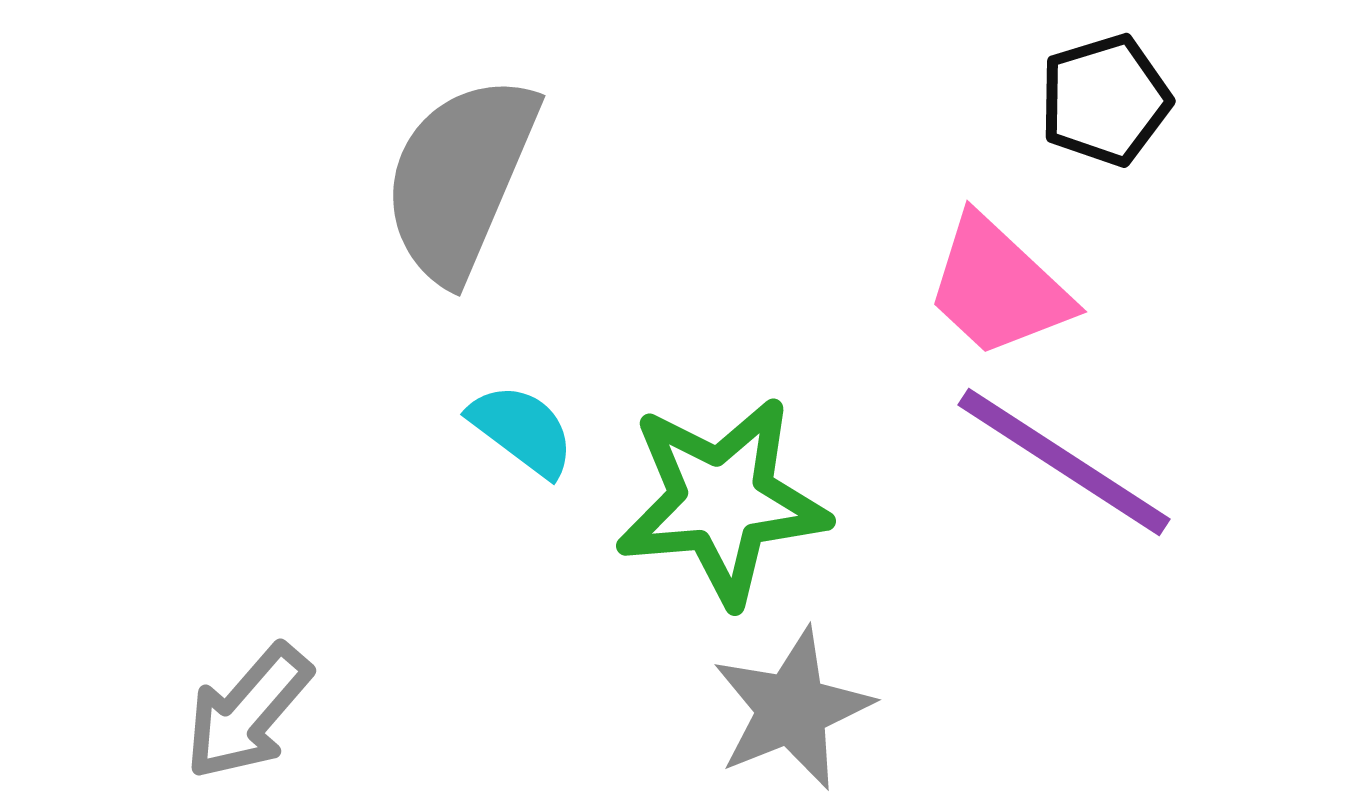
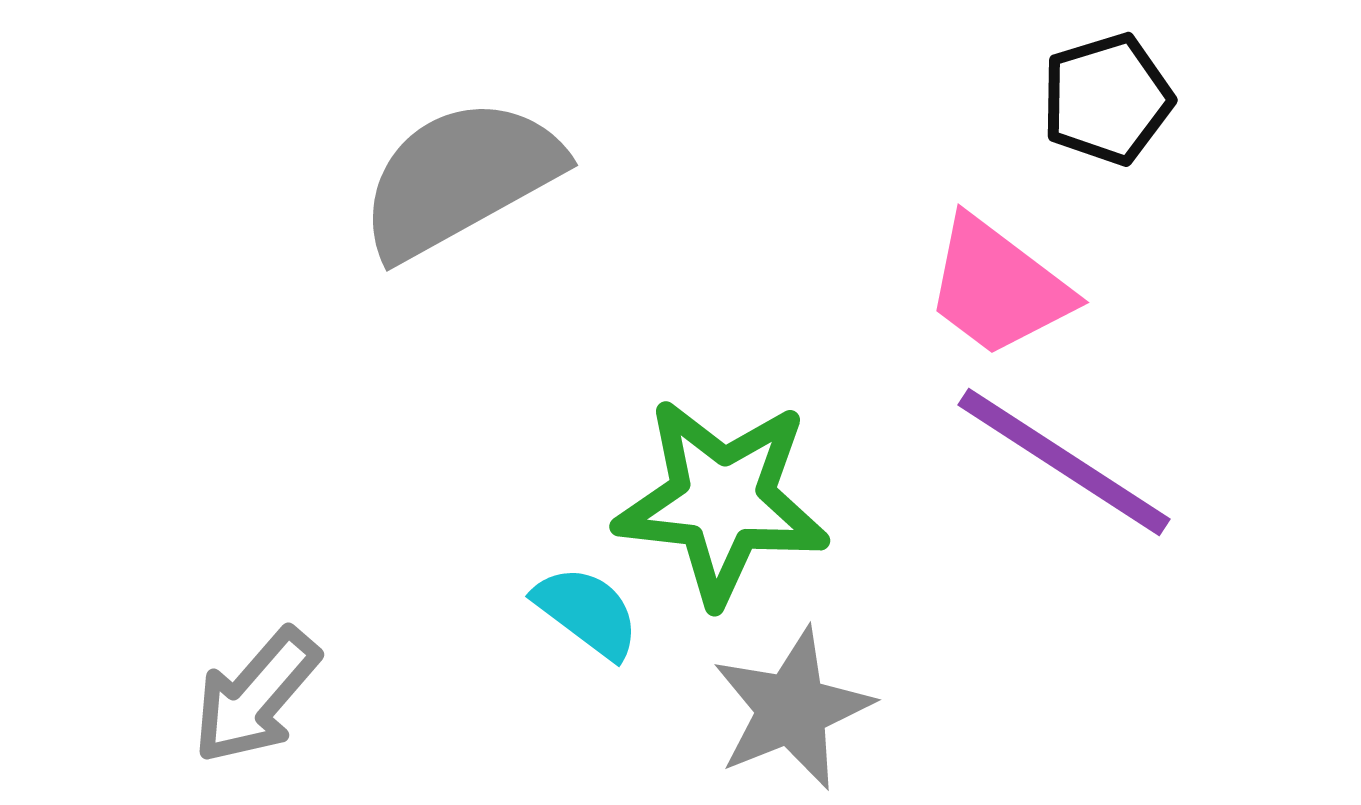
black pentagon: moved 2 px right, 1 px up
gray semicircle: rotated 38 degrees clockwise
pink trapezoid: rotated 6 degrees counterclockwise
cyan semicircle: moved 65 px right, 182 px down
green star: rotated 11 degrees clockwise
gray arrow: moved 8 px right, 16 px up
